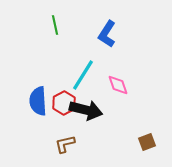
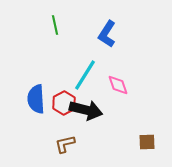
cyan line: moved 2 px right
blue semicircle: moved 2 px left, 2 px up
brown square: rotated 18 degrees clockwise
